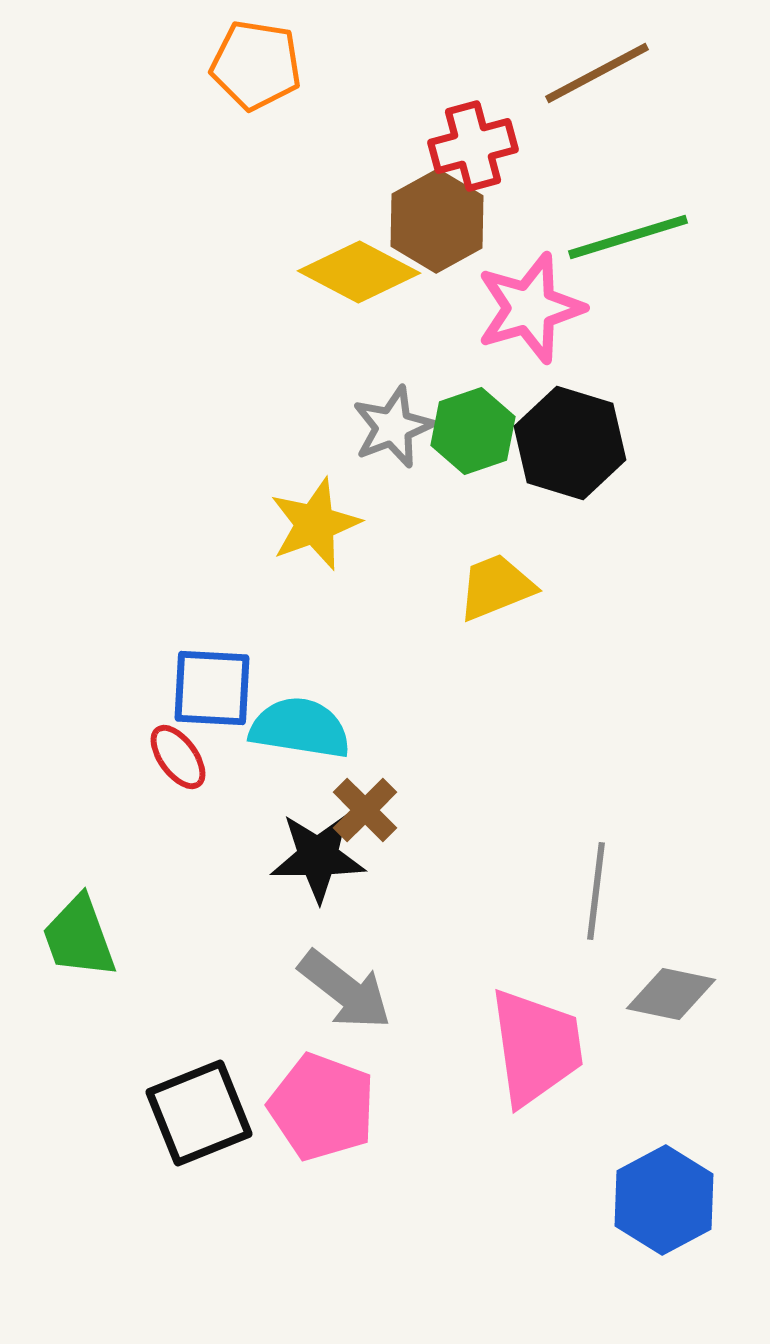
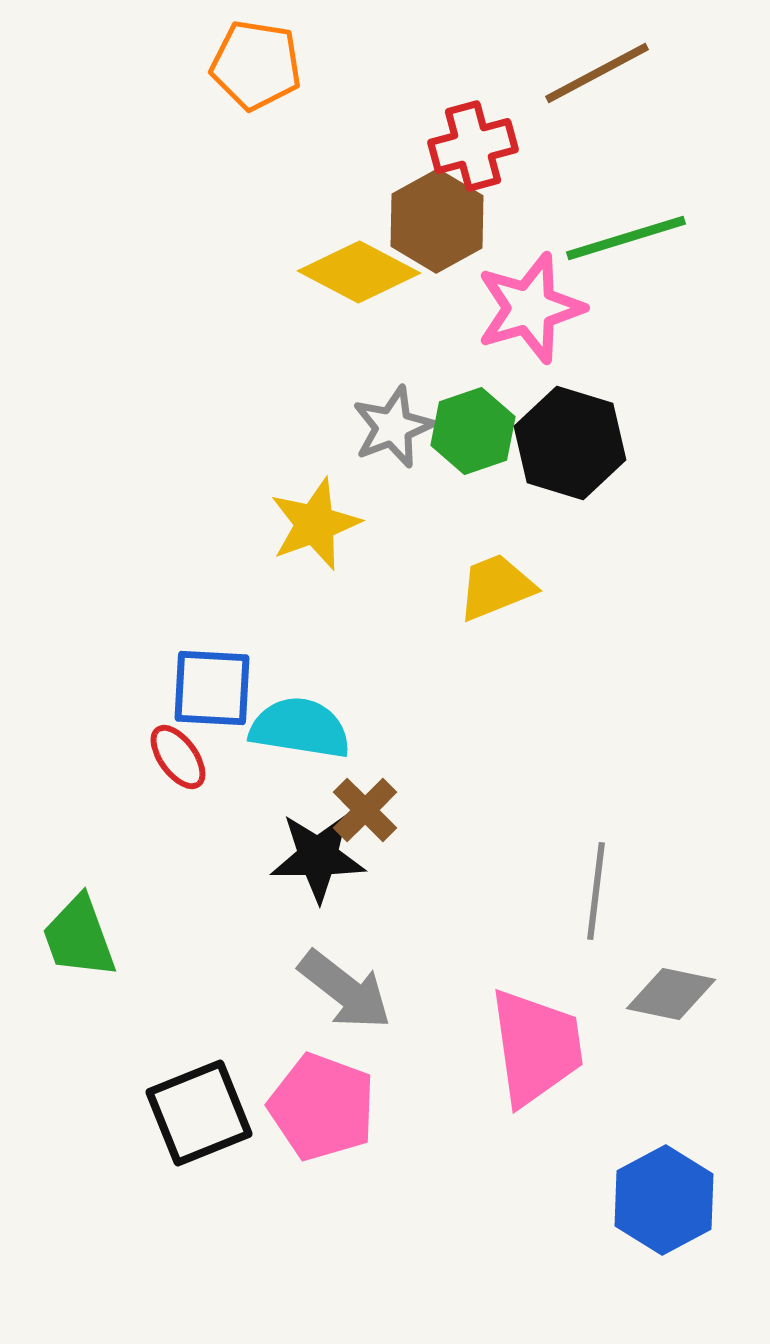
green line: moved 2 px left, 1 px down
